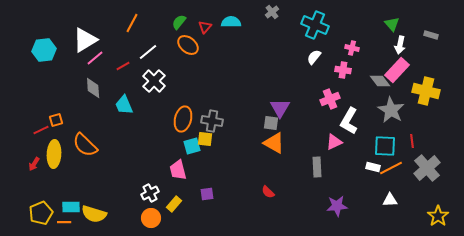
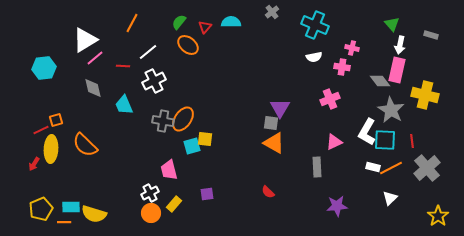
cyan hexagon at (44, 50): moved 18 px down
white semicircle at (314, 57): rotated 140 degrees counterclockwise
red line at (123, 66): rotated 32 degrees clockwise
pink cross at (343, 70): moved 1 px left, 3 px up
pink rectangle at (397, 70): rotated 30 degrees counterclockwise
white cross at (154, 81): rotated 20 degrees clockwise
gray diamond at (93, 88): rotated 10 degrees counterclockwise
yellow cross at (426, 91): moved 1 px left, 4 px down
orange ellipse at (183, 119): rotated 20 degrees clockwise
gray cross at (212, 121): moved 49 px left
white L-shape at (349, 121): moved 18 px right, 11 px down
cyan square at (385, 146): moved 6 px up
yellow ellipse at (54, 154): moved 3 px left, 5 px up
pink trapezoid at (178, 170): moved 9 px left
white triangle at (390, 200): moved 2 px up; rotated 42 degrees counterclockwise
yellow pentagon at (41, 213): moved 4 px up
orange circle at (151, 218): moved 5 px up
